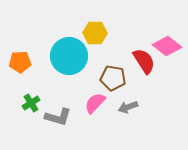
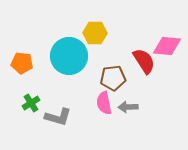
pink diamond: rotated 32 degrees counterclockwise
orange pentagon: moved 2 px right, 1 px down; rotated 10 degrees clockwise
brown pentagon: rotated 15 degrees counterclockwise
pink semicircle: moved 9 px right; rotated 55 degrees counterclockwise
gray arrow: rotated 18 degrees clockwise
